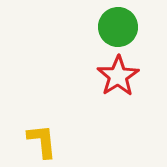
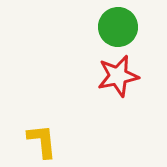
red star: rotated 21 degrees clockwise
